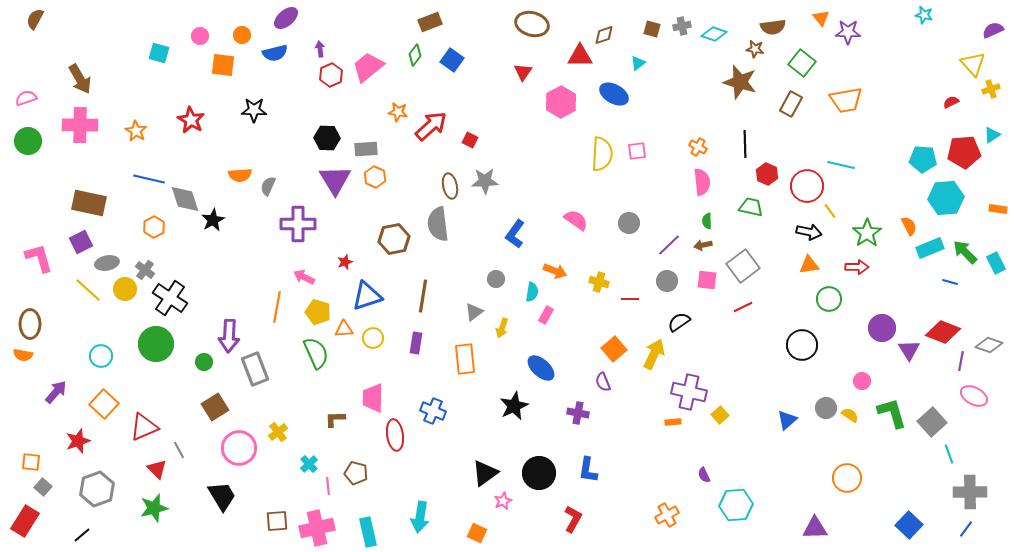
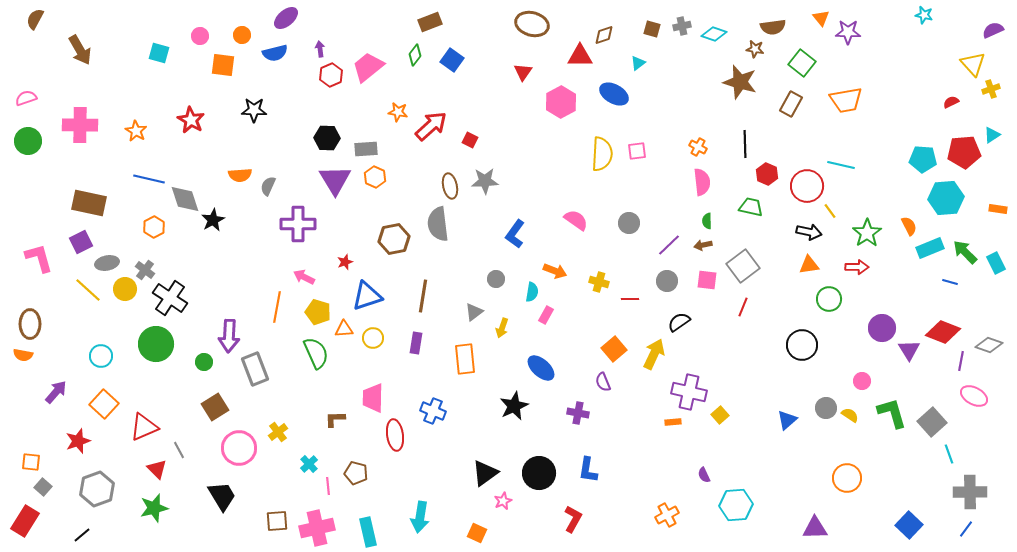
brown arrow at (80, 79): moved 29 px up
red line at (743, 307): rotated 42 degrees counterclockwise
